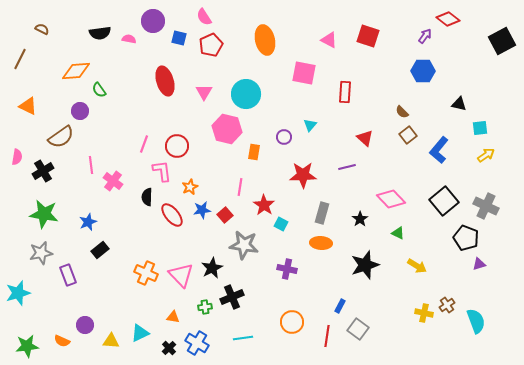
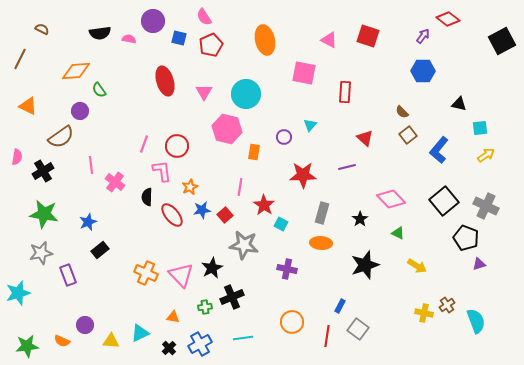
purple arrow at (425, 36): moved 2 px left
pink cross at (113, 181): moved 2 px right, 1 px down
blue cross at (197, 343): moved 3 px right, 1 px down; rotated 30 degrees clockwise
